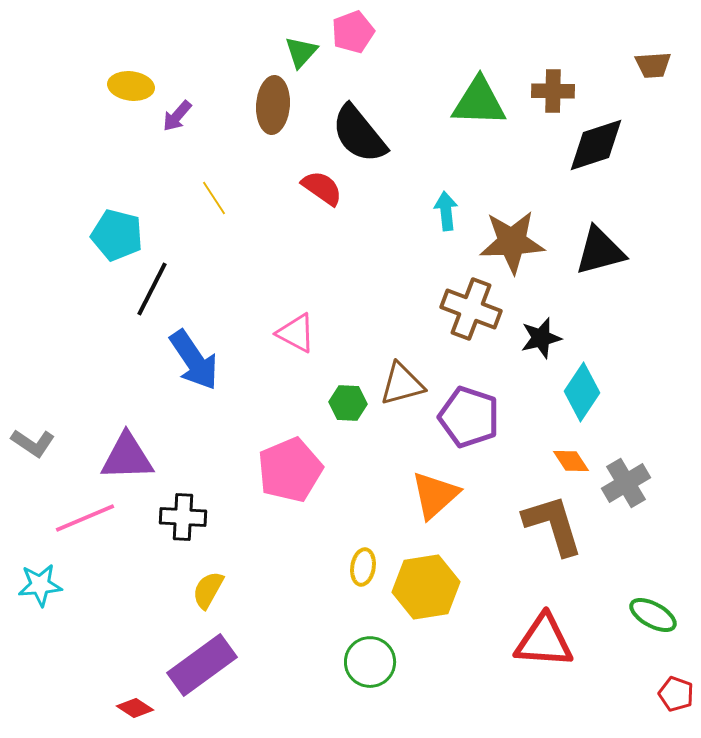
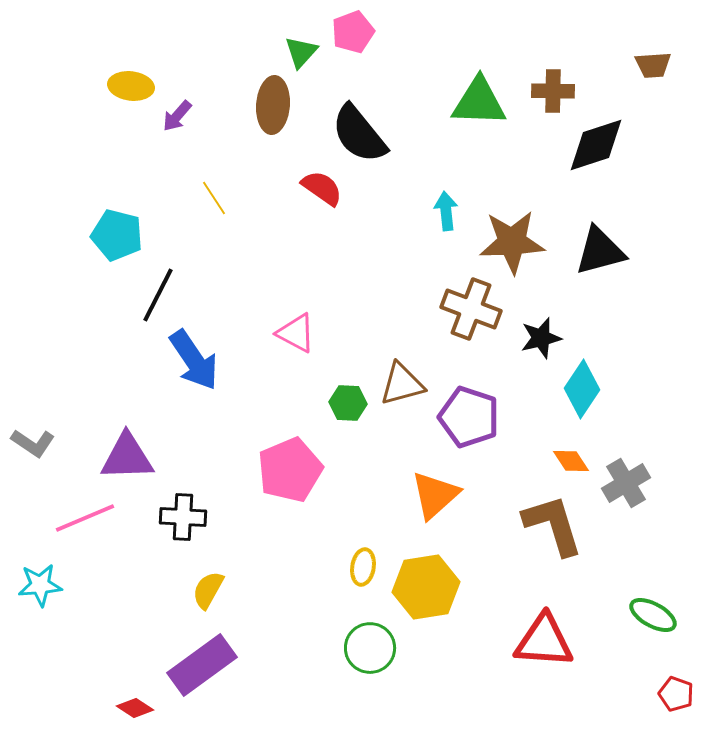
black line at (152, 289): moved 6 px right, 6 px down
cyan diamond at (582, 392): moved 3 px up
green circle at (370, 662): moved 14 px up
